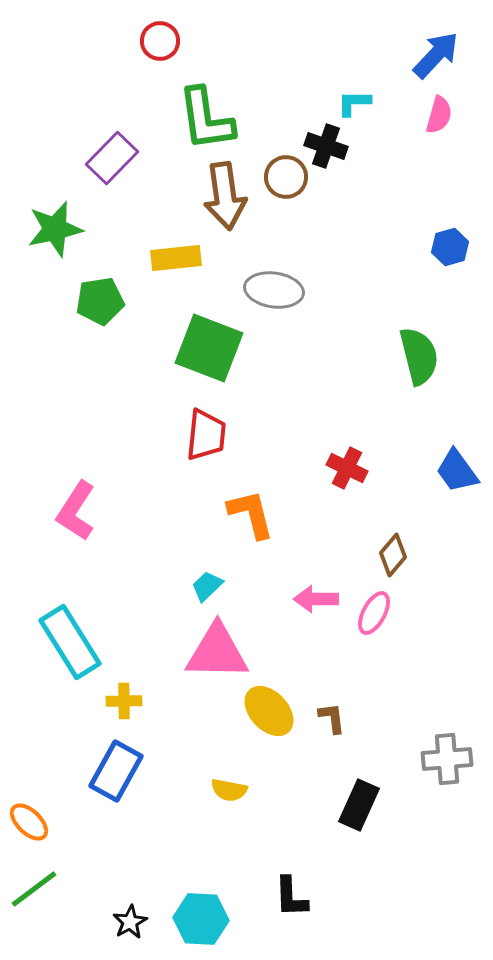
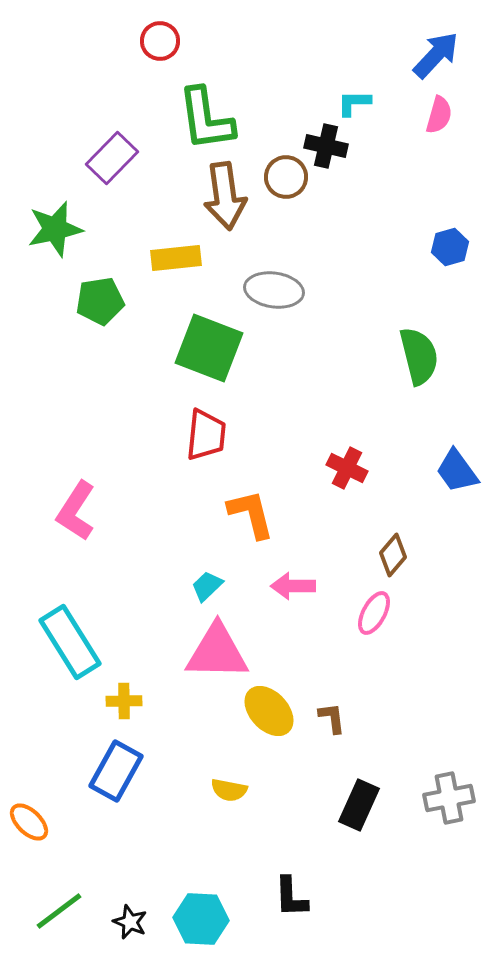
black cross: rotated 6 degrees counterclockwise
pink arrow: moved 23 px left, 13 px up
gray cross: moved 2 px right, 39 px down; rotated 6 degrees counterclockwise
green line: moved 25 px right, 22 px down
black star: rotated 20 degrees counterclockwise
